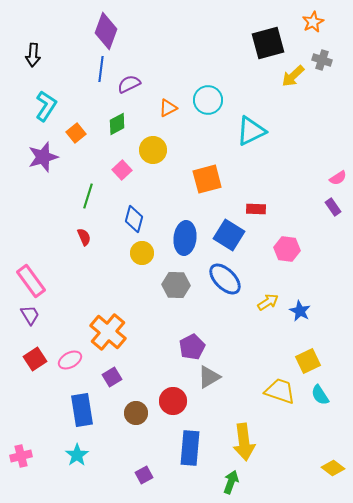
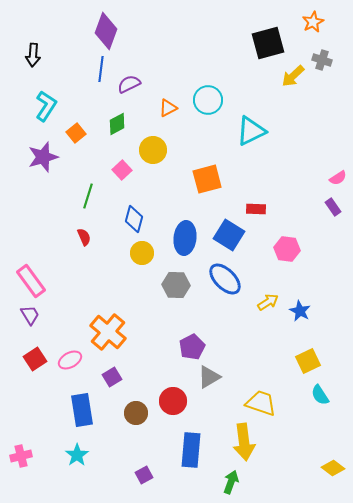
yellow trapezoid at (280, 391): moved 19 px left, 12 px down
blue rectangle at (190, 448): moved 1 px right, 2 px down
